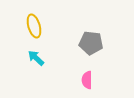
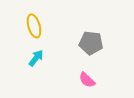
cyan arrow: rotated 84 degrees clockwise
pink semicircle: rotated 48 degrees counterclockwise
